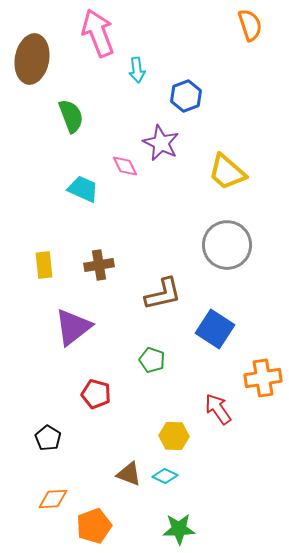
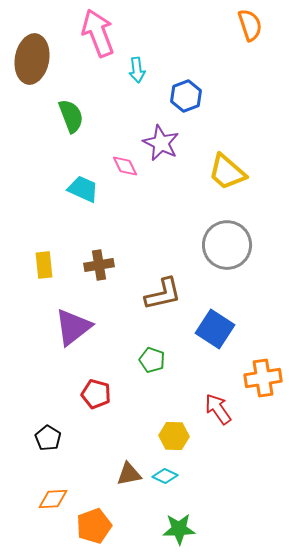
brown triangle: rotated 32 degrees counterclockwise
